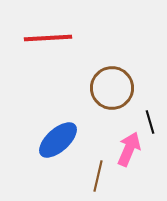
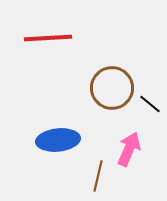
black line: moved 18 px up; rotated 35 degrees counterclockwise
blue ellipse: rotated 36 degrees clockwise
